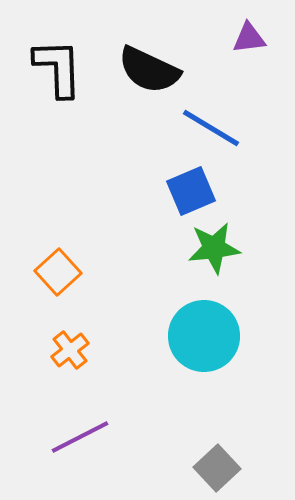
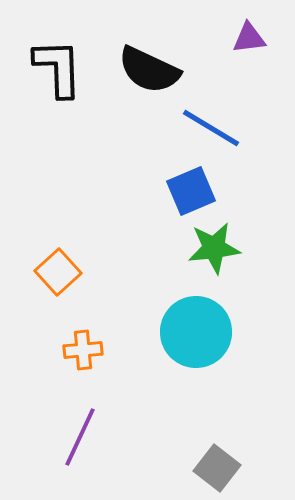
cyan circle: moved 8 px left, 4 px up
orange cross: moved 13 px right; rotated 33 degrees clockwise
purple line: rotated 38 degrees counterclockwise
gray square: rotated 9 degrees counterclockwise
